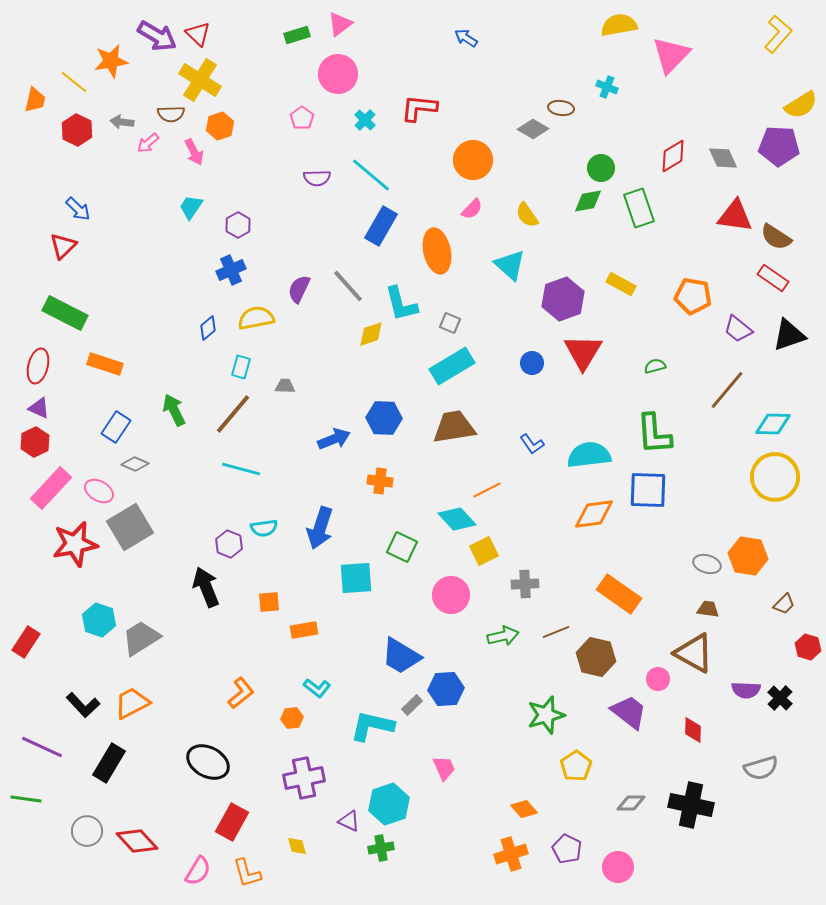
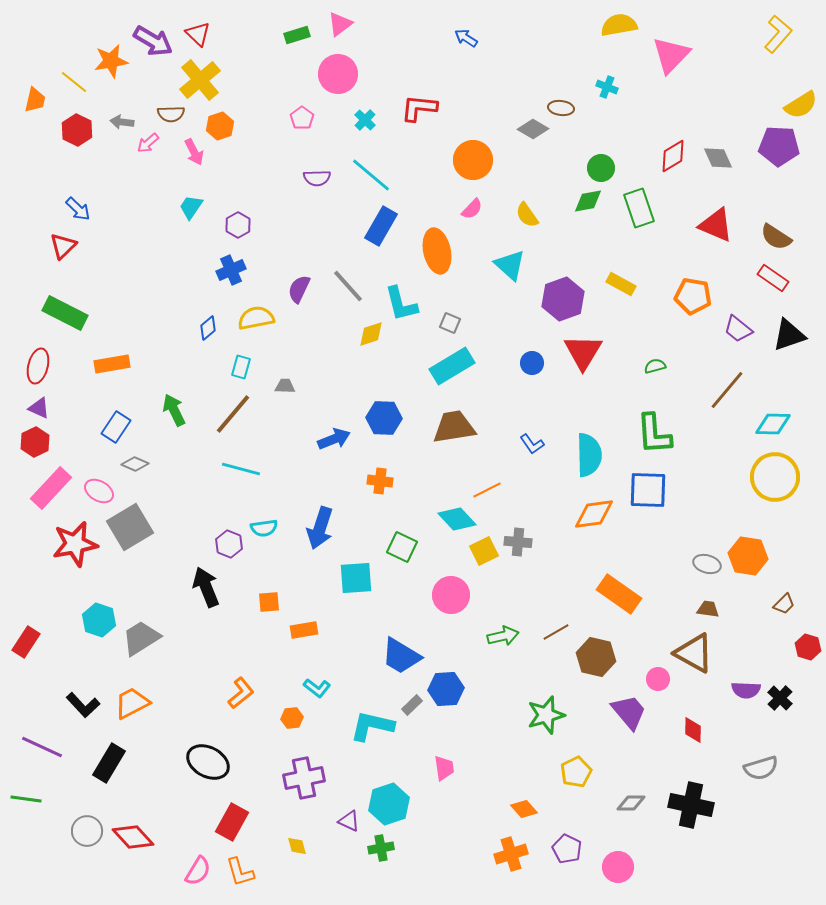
purple arrow at (157, 36): moved 4 px left, 5 px down
yellow cross at (200, 80): rotated 18 degrees clockwise
gray diamond at (723, 158): moved 5 px left
red triangle at (735, 216): moved 19 px left, 9 px down; rotated 15 degrees clockwise
orange rectangle at (105, 364): moved 7 px right; rotated 28 degrees counterclockwise
cyan semicircle at (589, 455): rotated 96 degrees clockwise
gray cross at (525, 584): moved 7 px left, 42 px up; rotated 8 degrees clockwise
brown line at (556, 632): rotated 8 degrees counterclockwise
purple trapezoid at (629, 712): rotated 12 degrees clockwise
yellow pentagon at (576, 766): moved 6 px down; rotated 8 degrees clockwise
pink trapezoid at (444, 768): rotated 16 degrees clockwise
red diamond at (137, 841): moved 4 px left, 4 px up
orange L-shape at (247, 873): moved 7 px left, 1 px up
